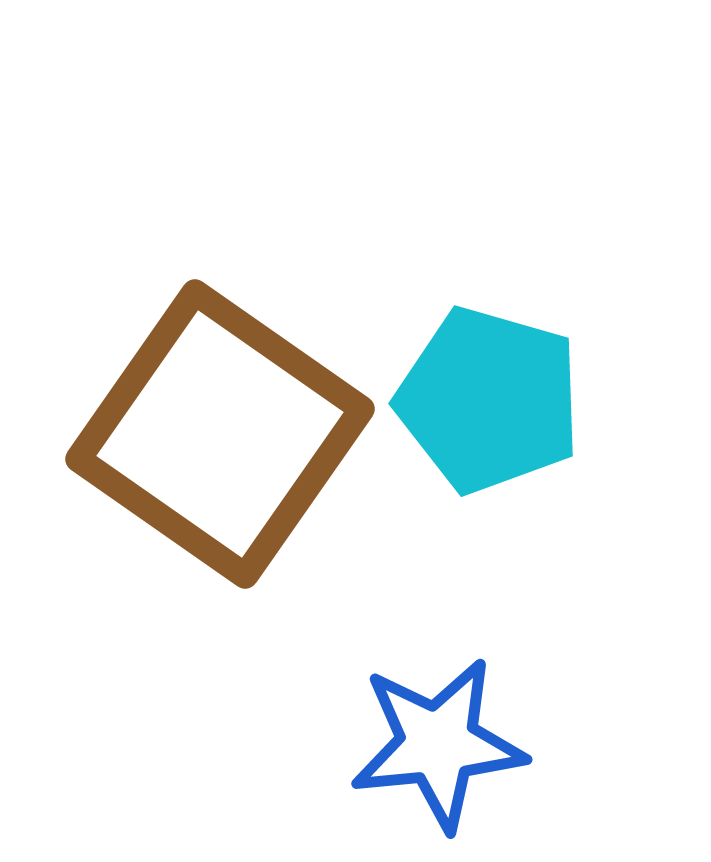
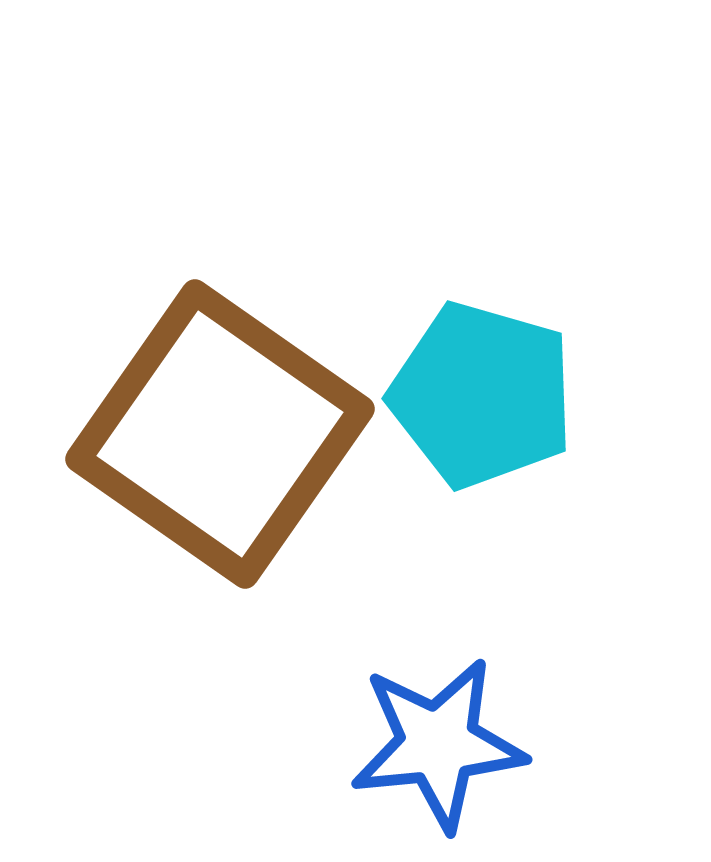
cyan pentagon: moved 7 px left, 5 px up
